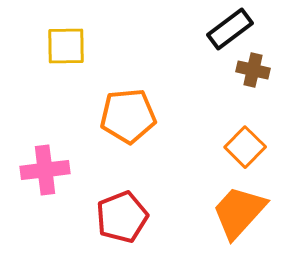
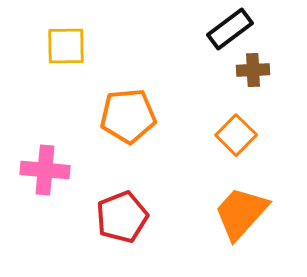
brown cross: rotated 16 degrees counterclockwise
orange square: moved 9 px left, 12 px up
pink cross: rotated 12 degrees clockwise
orange trapezoid: moved 2 px right, 1 px down
